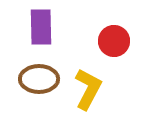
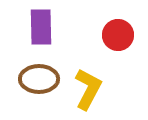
red circle: moved 4 px right, 6 px up
